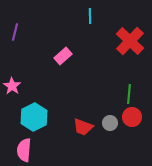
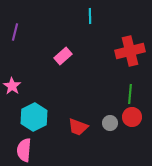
red cross: moved 10 px down; rotated 32 degrees clockwise
green line: moved 1 px right
red trapezoid: moved 5 px left
